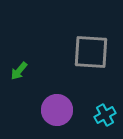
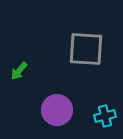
gray square: moved 5 px left, 3 px up
cyan cross: moved 1 px down; rotated 15 degrees clockwise
